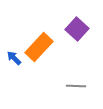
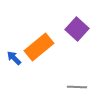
orange rectangle: rotated 8 degrees clockwise
gray line: moved 1 px right, 1 px down
